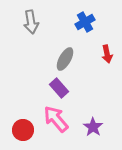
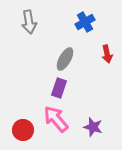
gray arrow: moved 2 px left
purple rectangle: rotated 60 degrees clockwise
purple star: rotated 18 degrees counterclockwise
